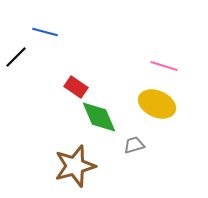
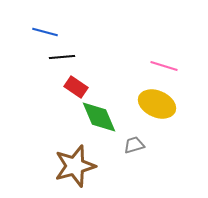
black line: moved 46 px right; rotated 40 degrees clockwise
